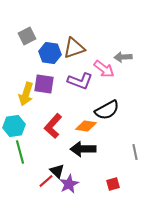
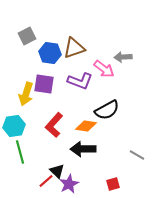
red L-shape: moved 1 px right, 1 px up
gray line: moved 2 px right, 3 px down; rotated 49 degrees counterclockwise
